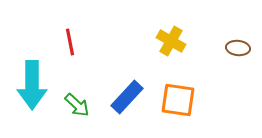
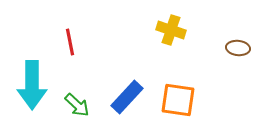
yellow cross: moved 11 px up; rotated 12 degrees counterclockwise
